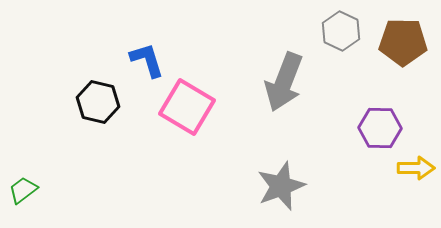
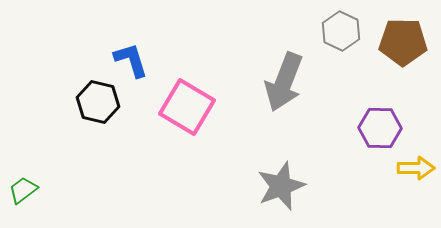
blue L-shape: moved 16 px left
